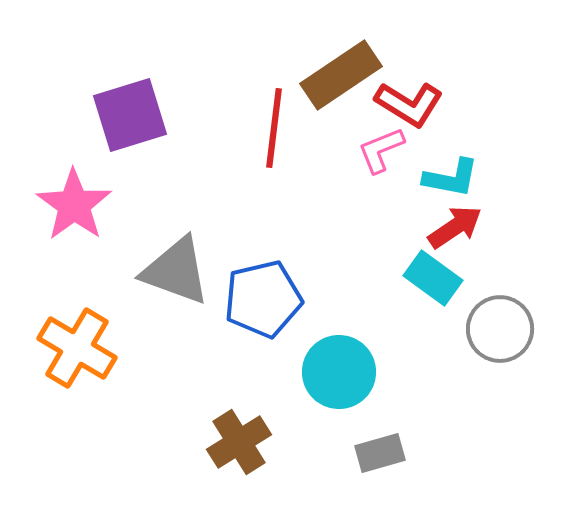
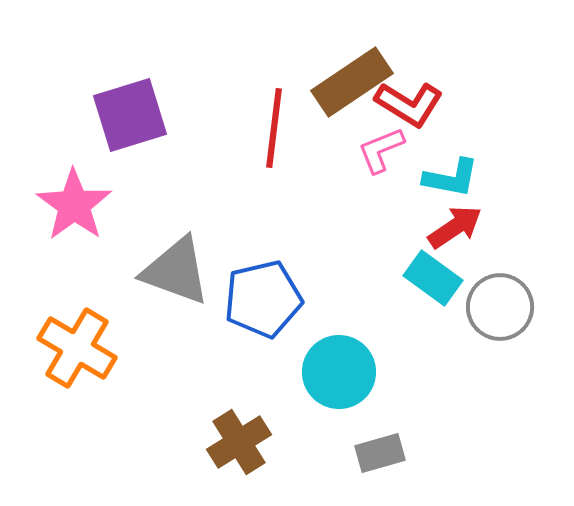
brown rectangle: moved 11 px right, 7 px down
gray circle: moved 22 px up
